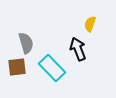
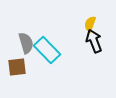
black arrow: moved 16 px right, 8 px up
cyan rectangle: moved 5 px left, 18 px up
